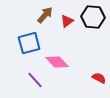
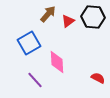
brown arrow: moved 3 px right, 1 px up
red triangle: moved 1 px right
blue square: rotated 15 degrees counterclockwise
pink diamond: rotated 40 degrees clockwise
red semicircle: moved 1 px left
